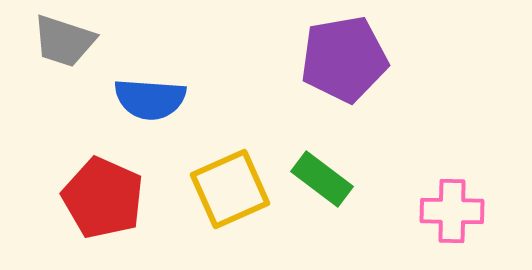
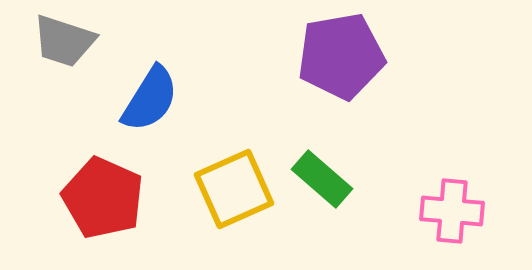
purple pentagon: moved 3 px left, 3 px up
blue semicircle: rotated 62 degrees counterclockwise
green rectangle: rotated 4 degrees clockwise
yellow square: moved 4 px right
pink cross: rotated 4 degrees clockwise
